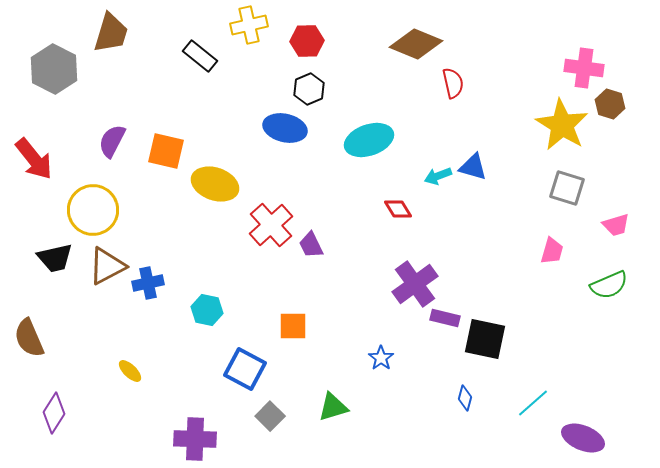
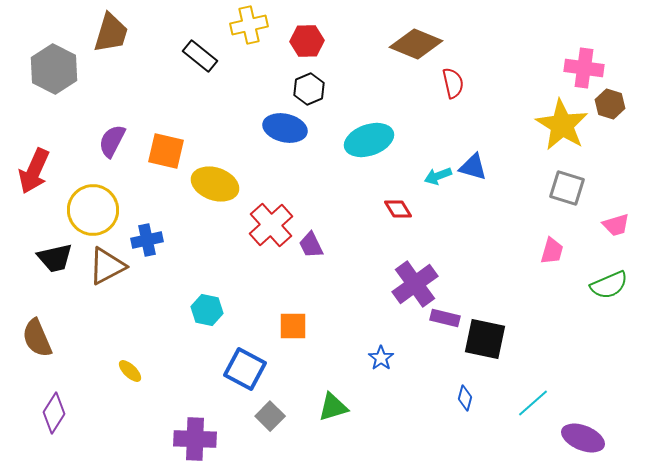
red arrow at (34, 159): moved 12 px down; rotated 63 degrees clockwise
blue cross at (148, 283): moved 1 px left, 43 px up
brown semicircle at (29, 338): moved 8 px right
